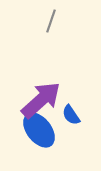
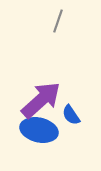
gray line: moved 7 px right
blue ellipse: rotated 39 degrees counterclockwise
